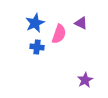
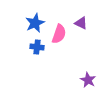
purple star: moved 3 px right; rotated 14 degrees counterclockwise
